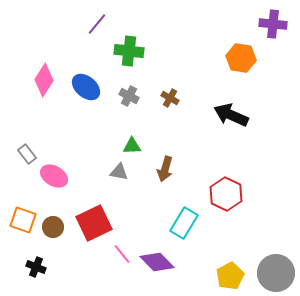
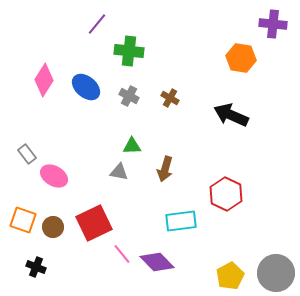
cyan rectangle: moved 3 px left, 2 px up; rotated 52 degrees clockwise
